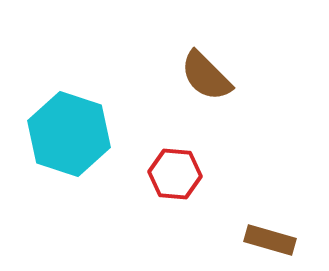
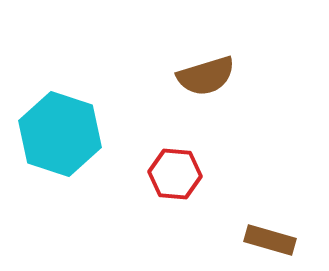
brown semicircle: rotated 62 degrees counterclockwise
cyan hexagon: moved 9 px left
